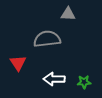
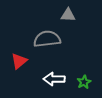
gray triangle: moved 1 px down
red triangle: moved 1 px right, 2 px up; rotated 24 degrees clockwise
green star: rotated 24 degrees counterclockwise
